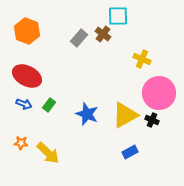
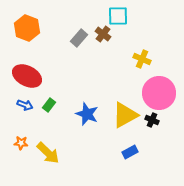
orange hexagon: moved 3 px up
blue arrow: moved 1 px right, 1 px down
